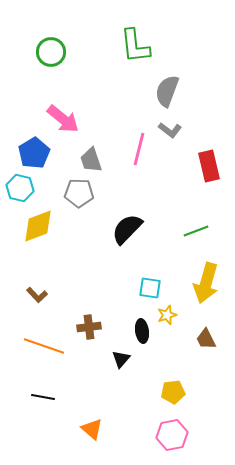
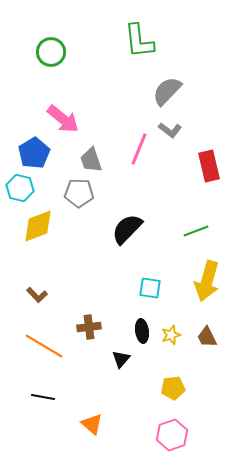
green L-shape: moved 4 px right, 5 px up
gray semicircle: rotated 24 degrees clockwise
pink line: rotated 8 degrees clockwise
yellow arrow: moved 1 px right, 2 px up
yellow star: moved 4 px right, 20 px down
brown trapezoid: moved 1 px right, 2 px up
orange line: rotated 12 degrees clockwise
yellow pentagon: moved 4 px up
orange triangle: moved 5 px up
pink hexagon: rotated 8 degrees counterclockwise
